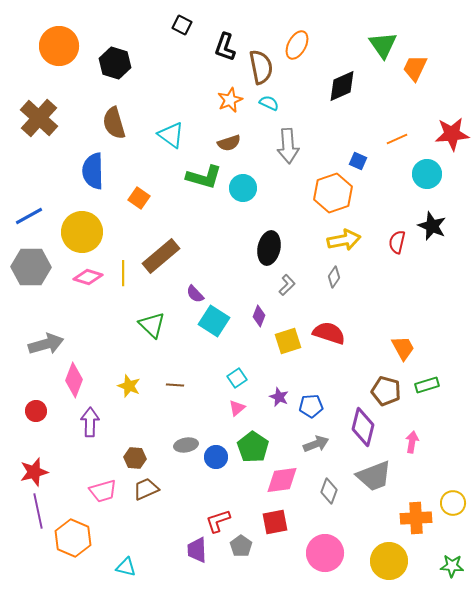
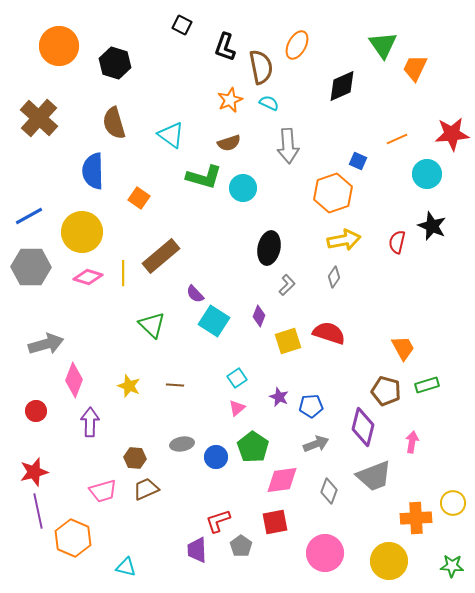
gray ellipse at (186, 445): moved 4 px left, 1 px up
